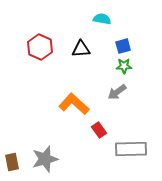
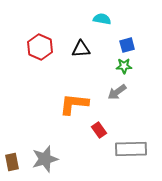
blue square: moved 4 px right, 1 px up
orange L-shape: rotated 36 degrees counterclockwise
